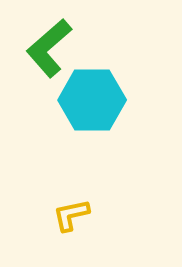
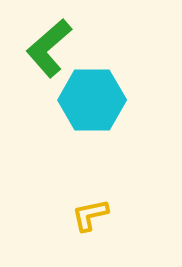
yellow L-shape: moved 19 px right
